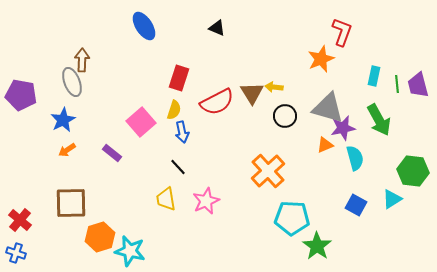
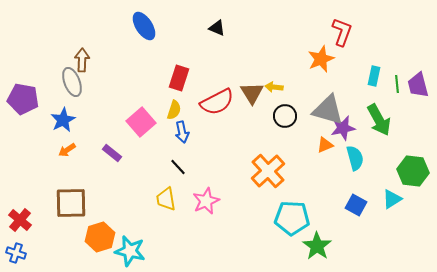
purple pentagon: moved 2 px right, 4 px down
gray triangle: moved 2 px down
